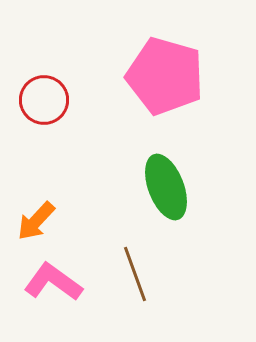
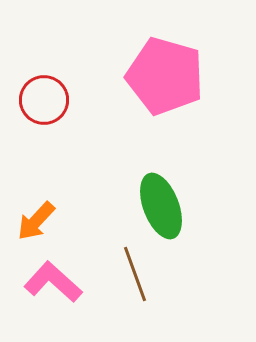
green ellipse: moved 5 px left, 19 px down
pink L-shape: rotated 6 degrees clockwise
